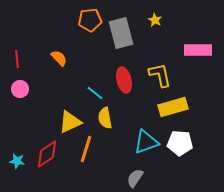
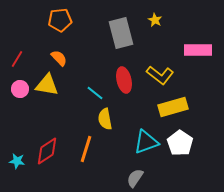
orange pentagon: moved 30 px left
red line: rotated 36 degrees clockwise
yellow L-shape: rotated 140 degrees clockwise
yellow semicircle: moved 1 px down
yellow triangle: moved 23 px left, 37 px up; rotated 35 degrees clockwise
white pentagon: rotated 30 degrees clockwise
red diamond: moved 3 px up
